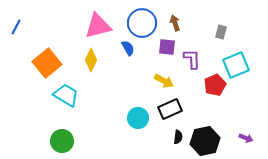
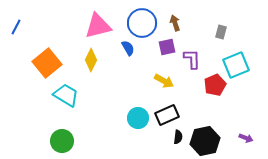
purple square: rotated 18 degrees counterclockwise
black rectangle: moved 3 px left, 6 px down
